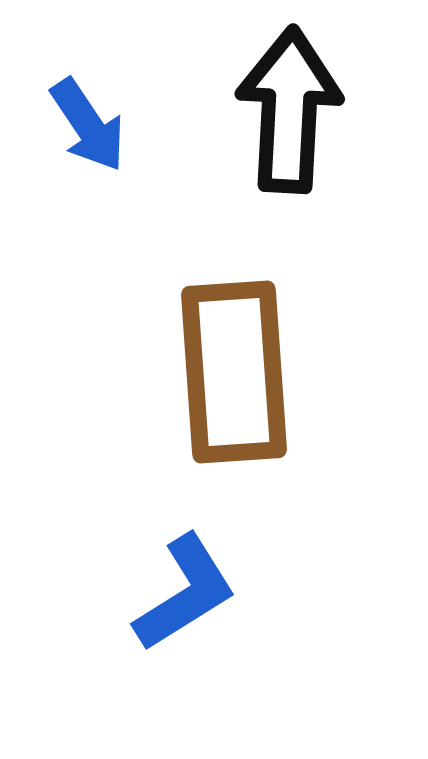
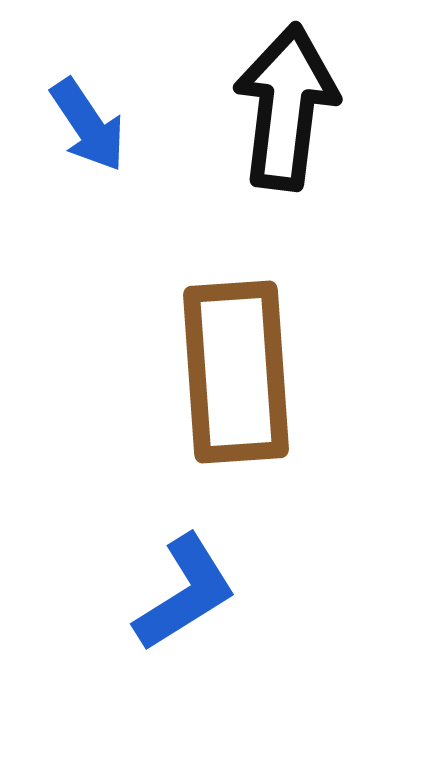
black arrow: moved 3 px left, 3 px up; rotated 4 degrees clockwise
brown rectangle: moved 2 px right
